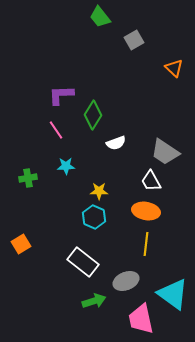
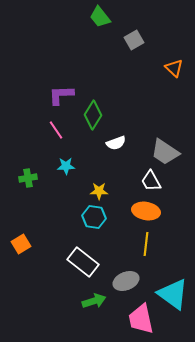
cyan hexagon: rotated 15 degrees counterclockwise
